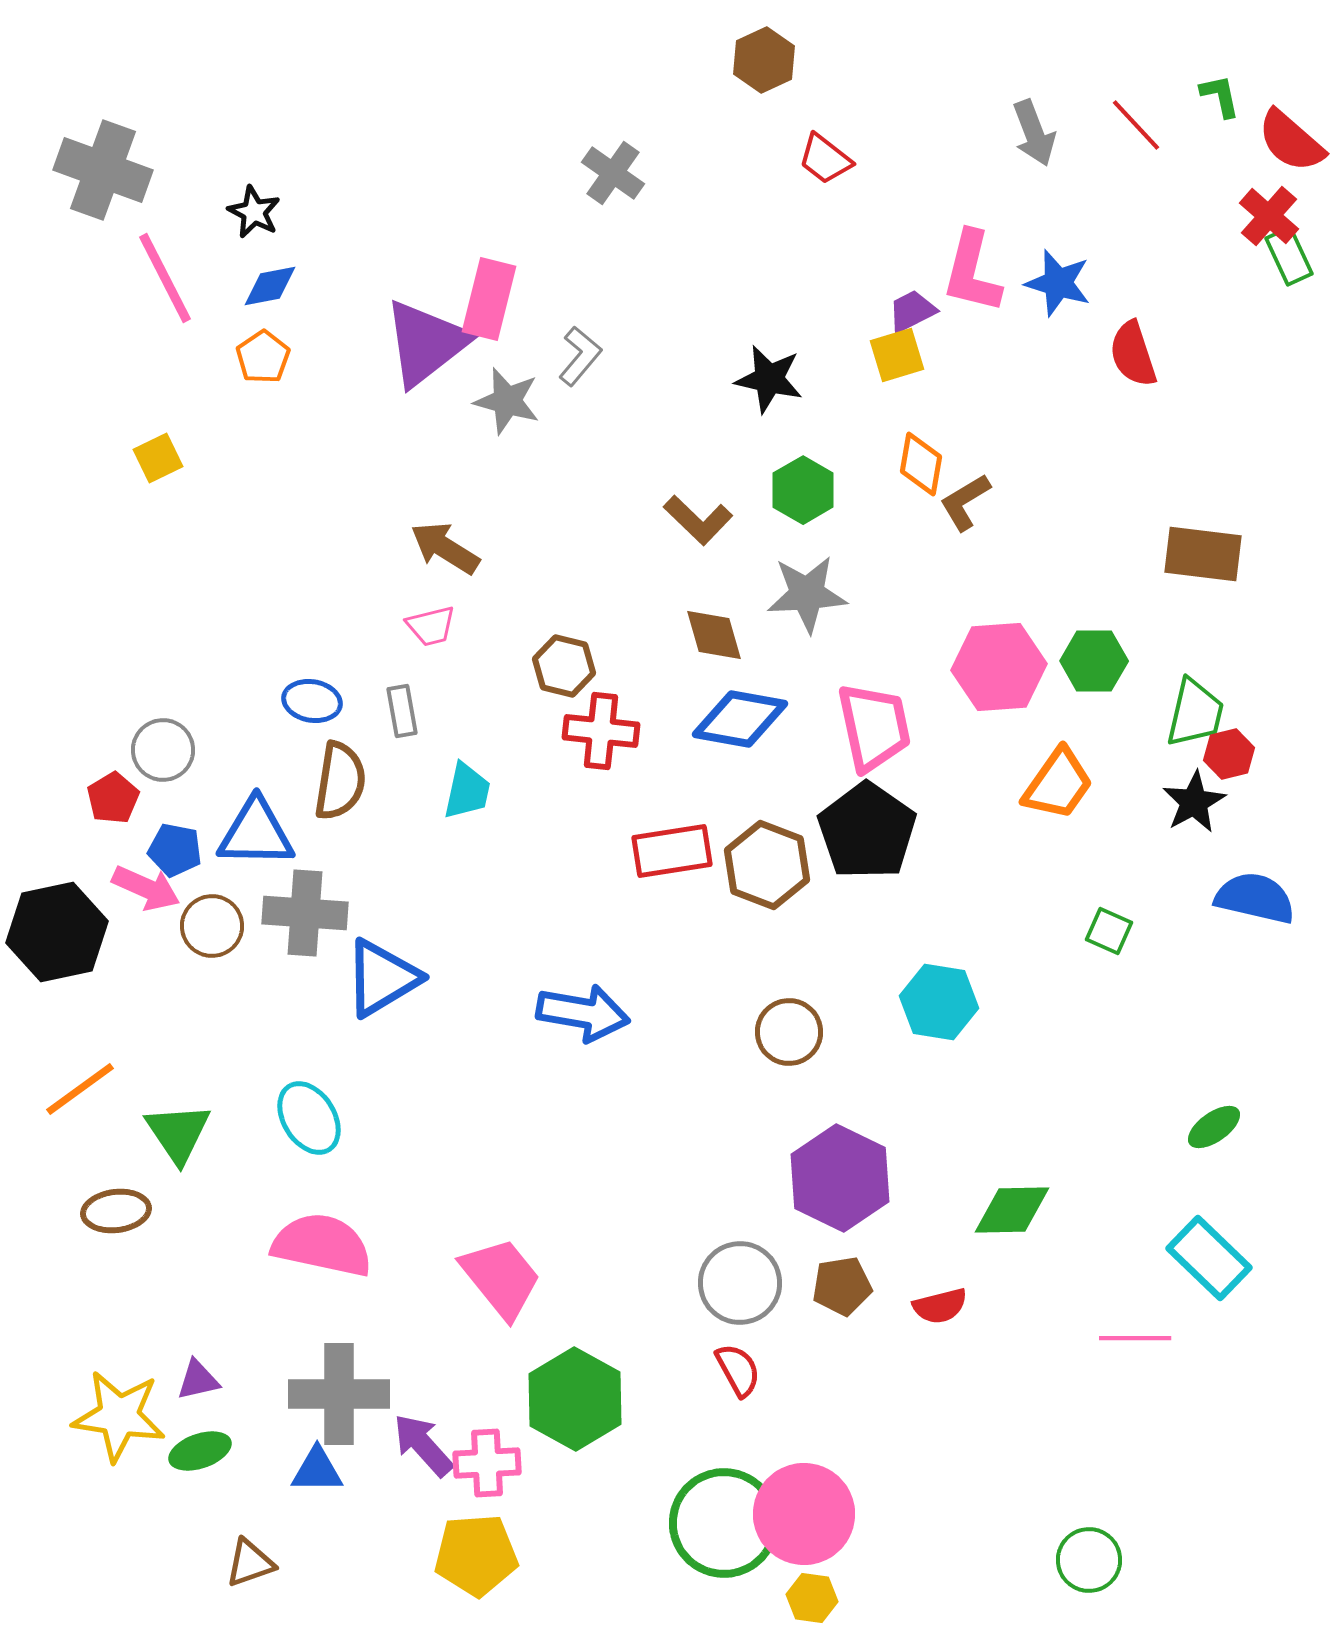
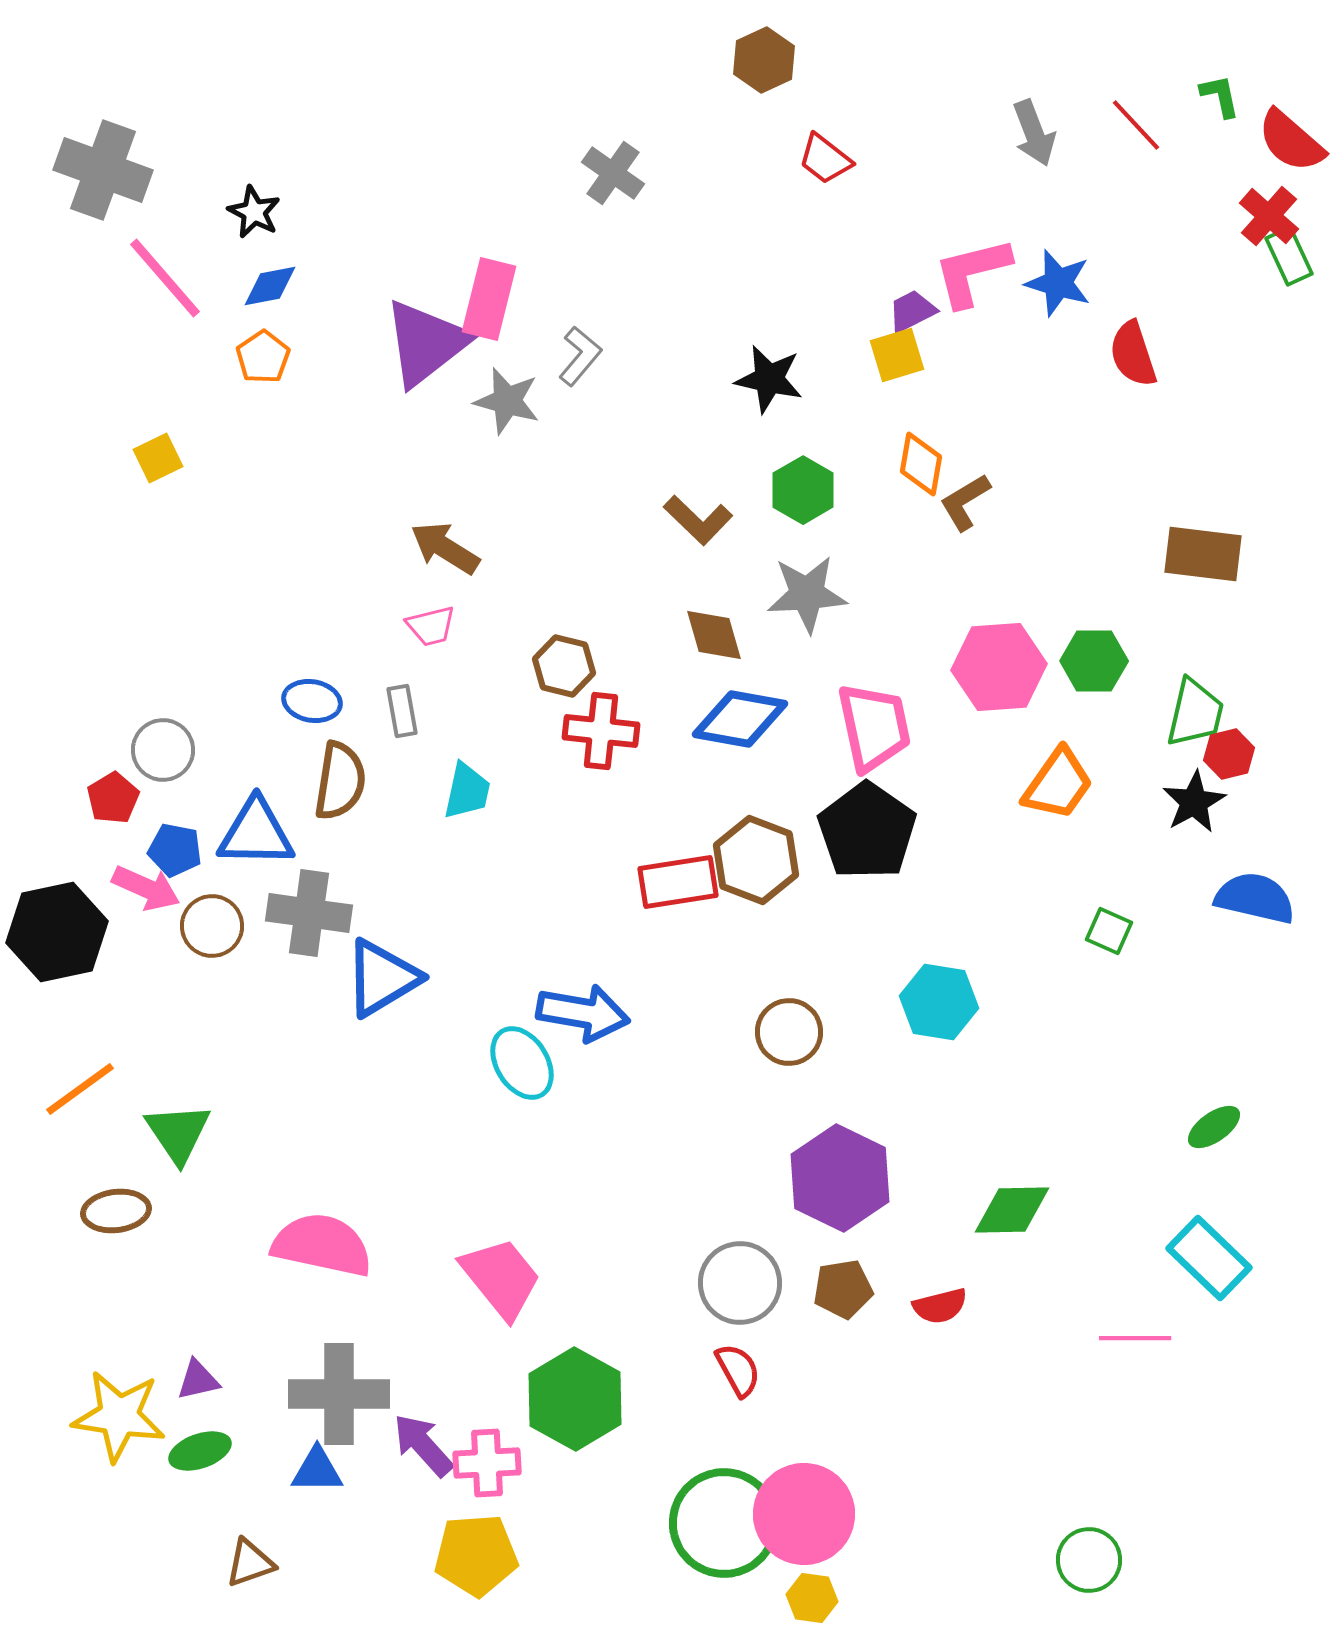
pink L-shape at (972, 272): rotated 62 degrees clockwise
pink line at (165, 278): rotated 14 degrees counterclockwise
red rectangle at (672, 851): moved 6 px right, 31 px down
brown hexagon at (767, 865): moved 11 px left, 5 px up
gray cross at (305, 913): moved 4 px right; rotated 4 degrees clockwise
cyan ellipse at (309, 1118): moved 213 px right, 55 px up
brown pentagon at (842, 1286): moved 1 px right, 3 px down
